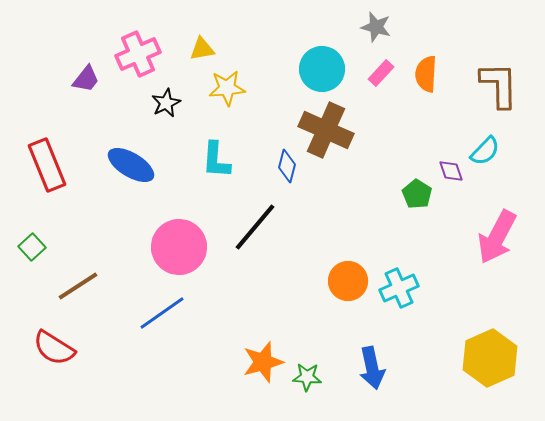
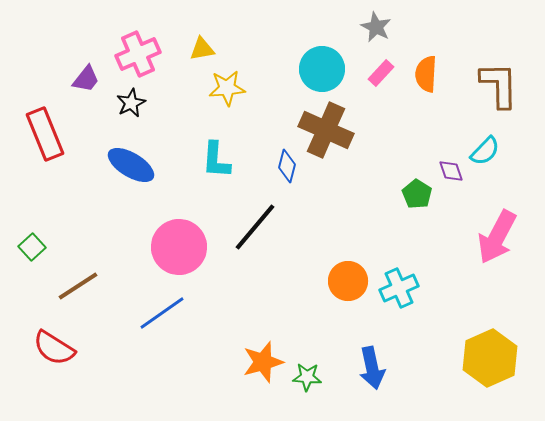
gray star: rotated 12 degrees clockwise
black star: moved 35 px left
red rectangle: moved 2 px left, 31 px up
